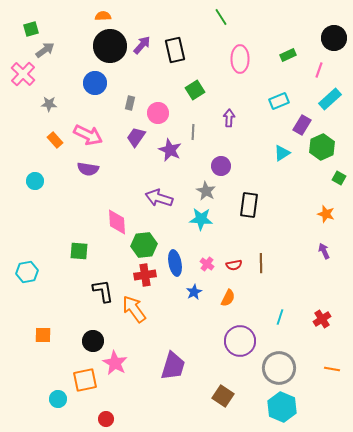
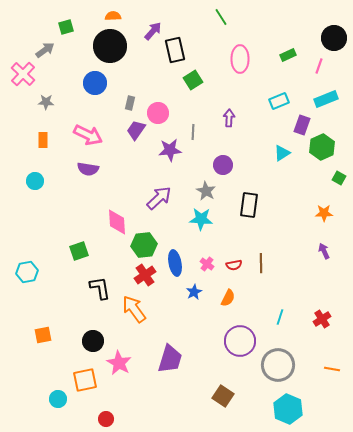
orange semicircle at (103, 16): moved 10 px right
green square at (31, 29): moved 35 px right, 2 px up
purple arrow at (142, 45): moved 11 px right, 14 px up
pink line at (319, 70): moved 4 px up
green square at (195, 90): moved 2 px left, 10 px up
cyan rectangle at (330, 99): moved 4 px left; rotated 20 degrees clockwise
gray star at (49, 104): moved 3 px left, 2 px up
purple rectangle at (302, 125): rotated 12 degrees counterclockwise
purple trapezoid at (136, 137): moved 7 px up
orange rectangle at (55, 140): moved 12 px left; rotated 42 degrees clockwise
purple star at (170, 150): rotated 30 degrees counterclockwise
purple circle at (221, 166): moved 2 px right, 1 px up
purple arrow at (159, 198): rotated 120 degrees clockwise
orange star at (326, 214): moved 2 px left, 1 px up; rotated 18 degrees counterclockwise
green square at (79, 251): rotated 24 degrees counterclockwise
red cross at (145, 275): rotated 25 degrees counterclockwise
black L-shape at (103, 291): moved 3 px left, 3 px up
orange square at (43, 335): rotated 12 degrees counterclockwise
pink star at (115, 363): moved 4 px right
purple trapezoid at (173, 366): moved 3 px left, 7 px up
gray circle at (279, 368): moved 1 px left, 3 px up
cyan hexagon at (282, 407): moved 6 px right, 2 px down
